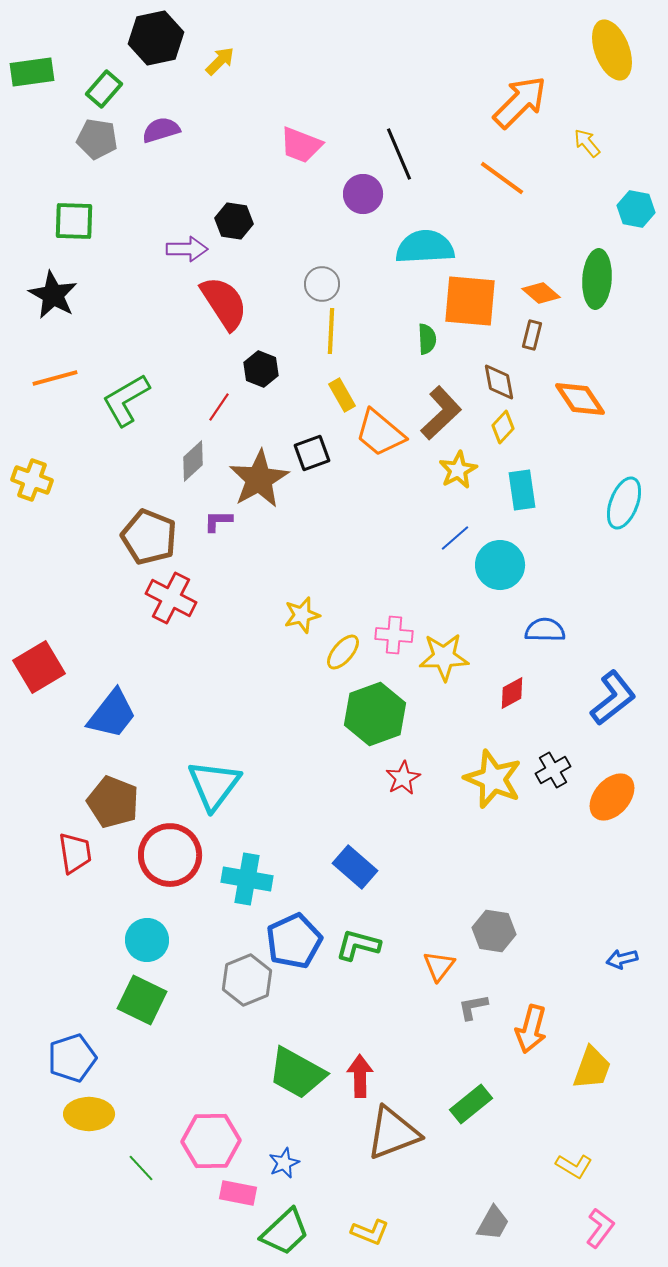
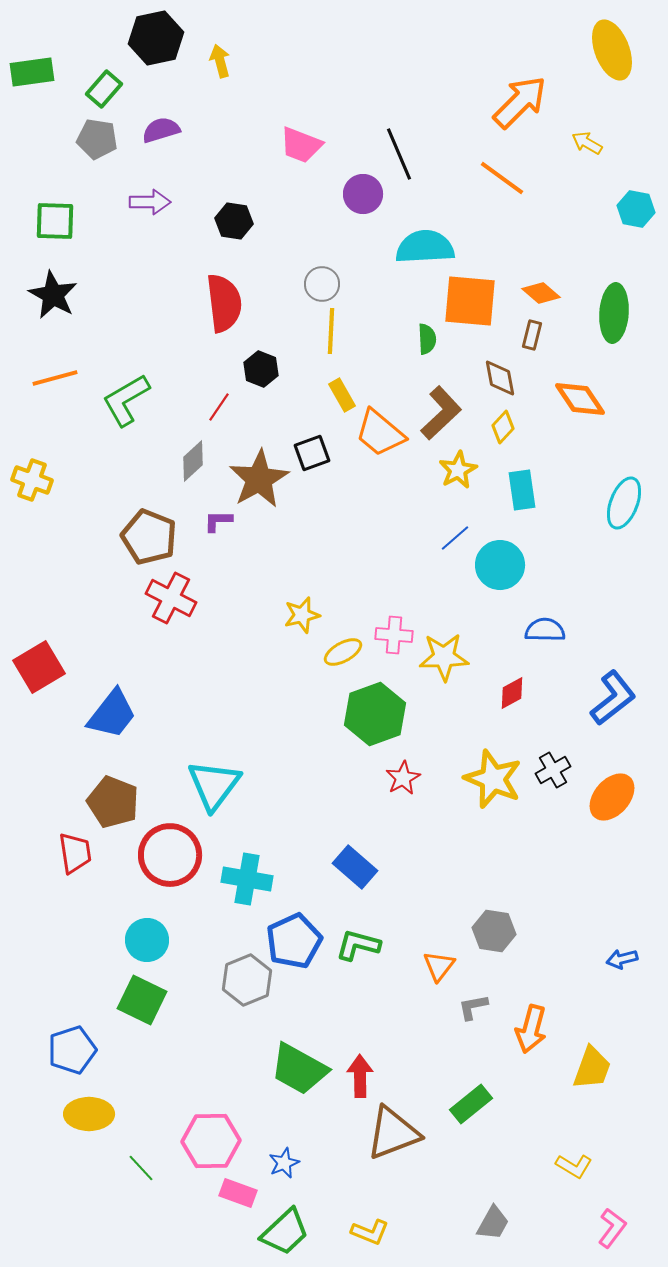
yellow arrow at (220, 61): rotated 60 degrees counterclockwise
yellow arrow at (587, 143): rotated 20 degrees counterclockwise
green square at (74, 221): moved 19 px left
purple arrow at (187, 249): moved 37 px left, 47 px up
green ellipse at (597, 279): moved 17 px right, 34 px down
red semicircle at (224, 303): rotated 26 degrees clockwise
brown diamond at (499, 382): moved 1 px right, 4 px up
yellow ellipse at (343, 652): rotated 21 degrees clockwise
blue pentagon at (72, 1058): moved 8 px up
green trapezoid at (297, 1073): moved 2 px right, 4 px up
pink rectangle at (238, 1193): rotated 9 degrees clockwise
pink L-shape at (600, 1228): moved 12 px right
